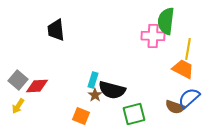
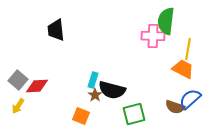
blue semicircle: moved 1 px right, 1 px down
